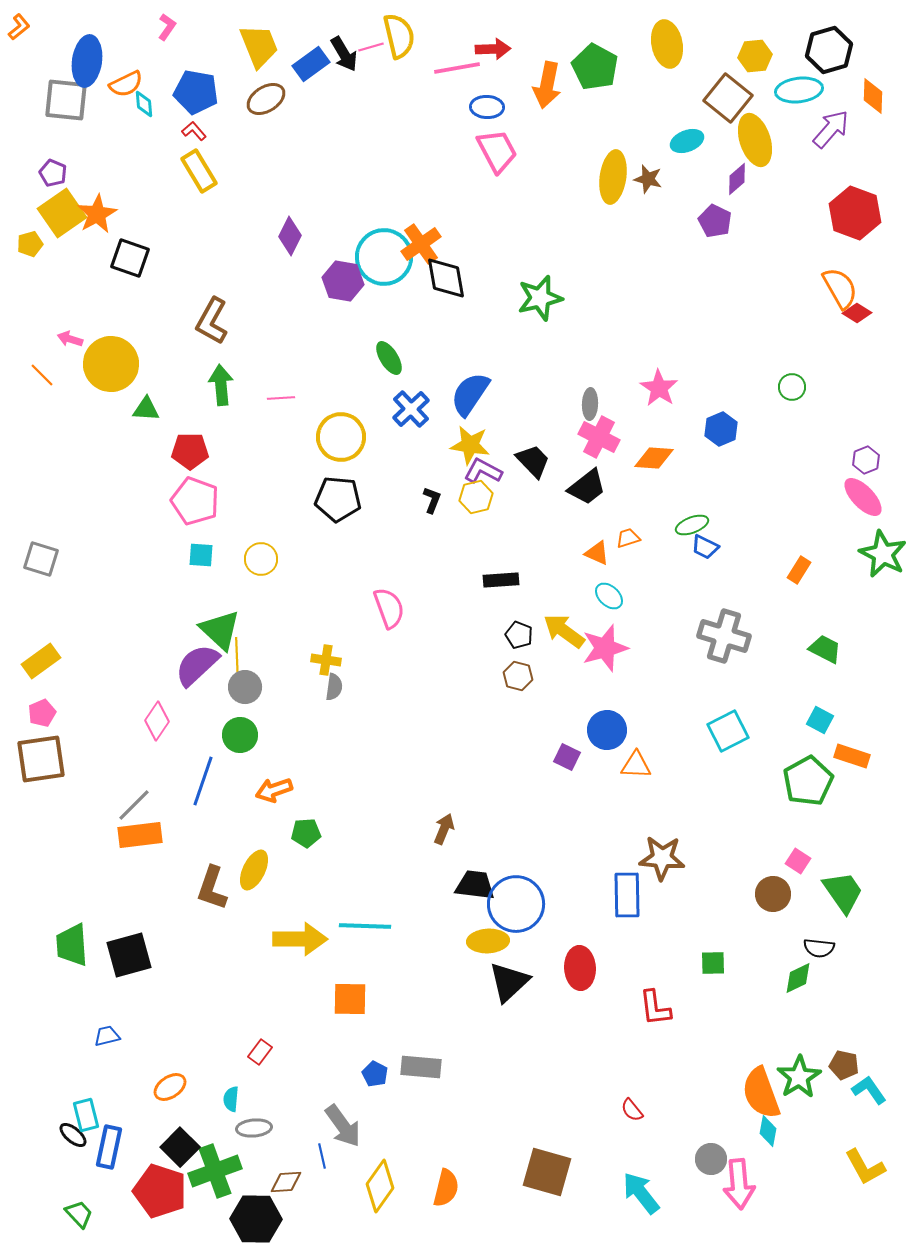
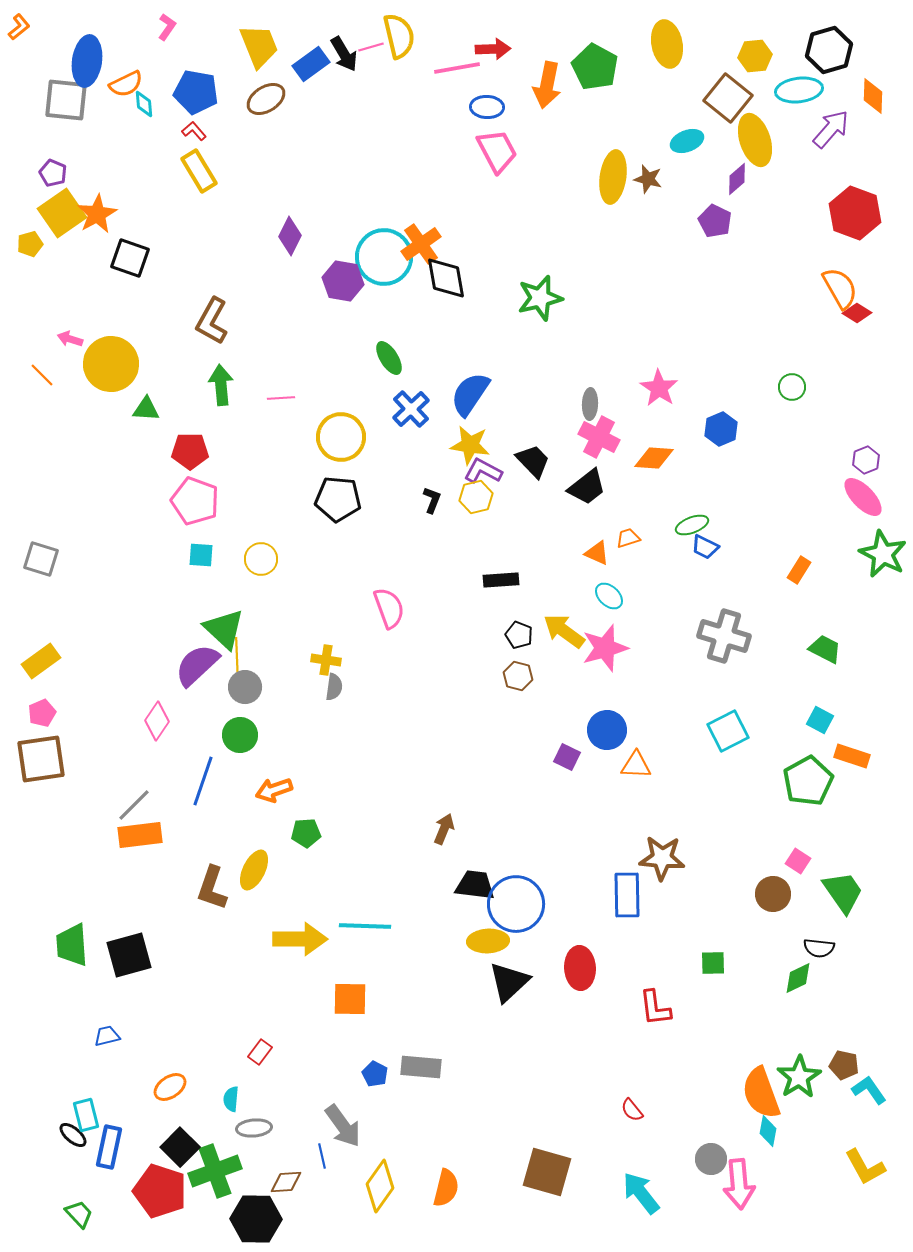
green triangle at (220, 630): moved 4 px right, 1 px up
